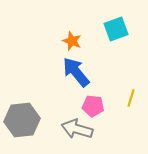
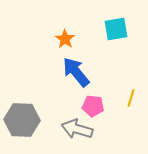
cyan square: rotated 10 degrees clockwise
orange star: moved 7 px left, 2 px up; rotated 12 degrees clockwise
gray hexagon: rotated 8 degrees clockwise
